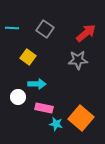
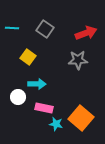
red arrow: rotated 20 degrees clockwise
